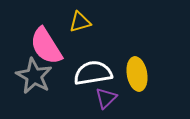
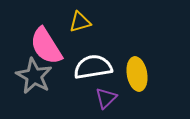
white semicircle: moved 6 px up
